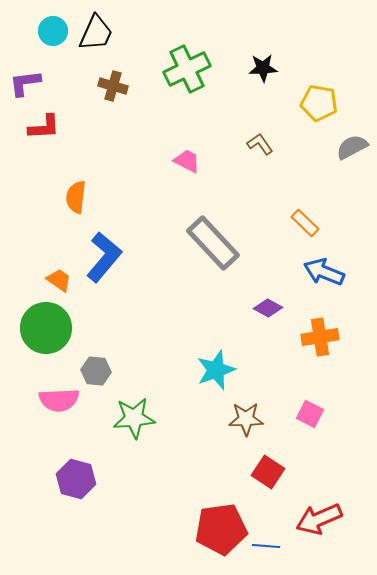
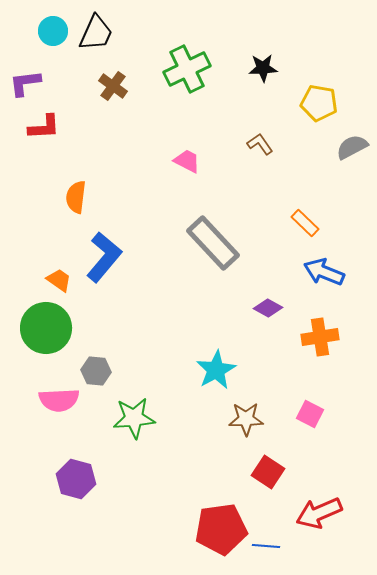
brown cross: rotated 20 degrees clockwise
cyan star: rotated 9 degrees counterclockwise
red arrow: moved 6 px up
